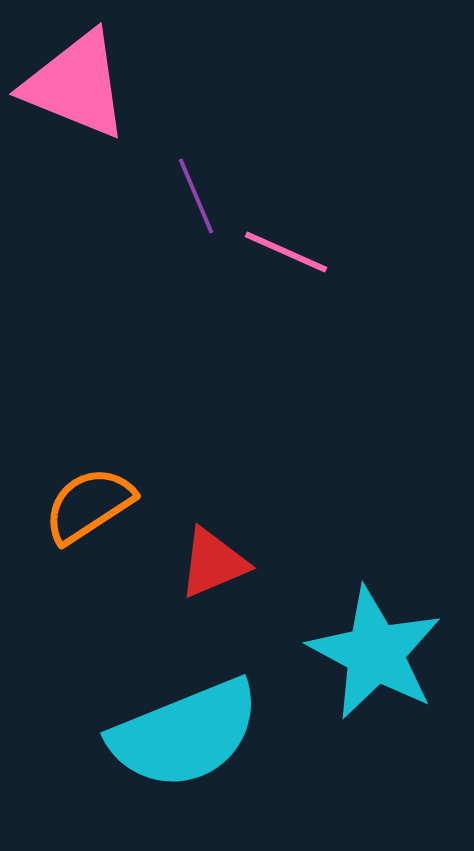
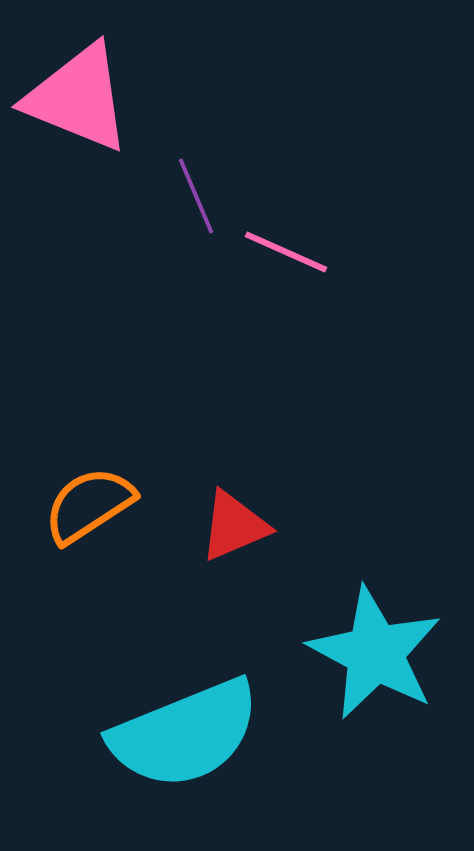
pink triangle: moved 2 px right, 13 px down
red triangle: moved 21 px right, 37 px up
